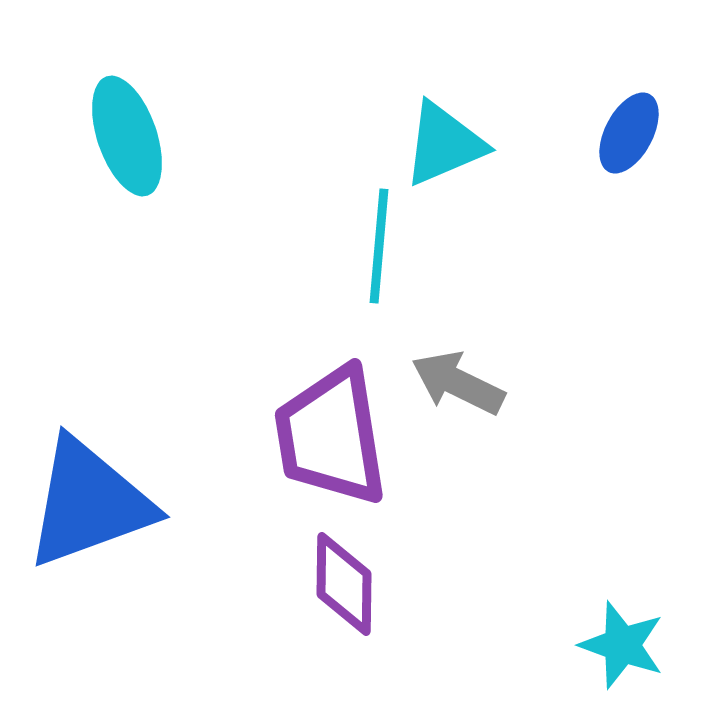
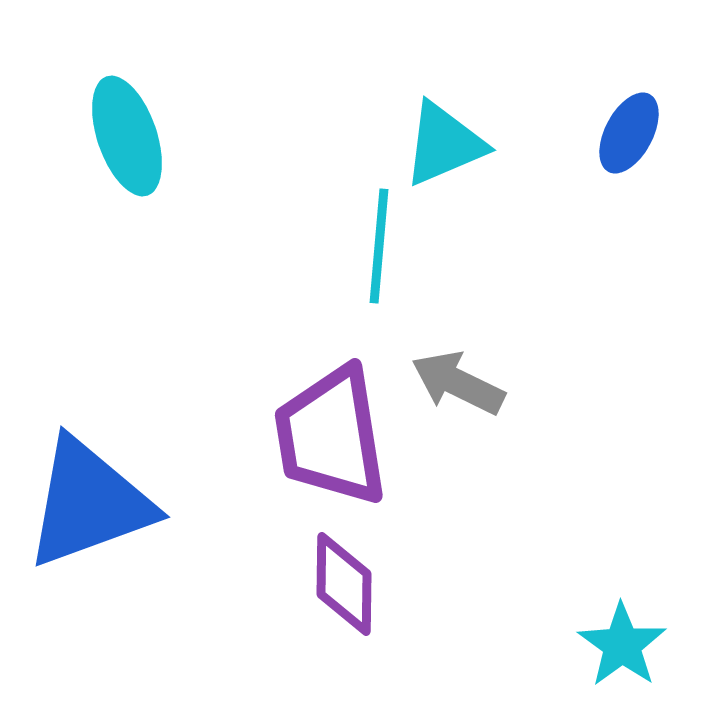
cyan star: rotated 16 degrees clockwise
